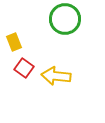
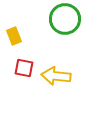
yellow rectangle: moved 6 px up
red square: rotated 24 degrees counterclockwise
